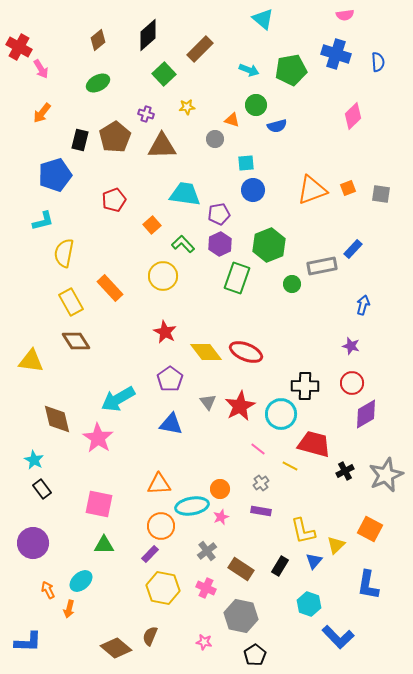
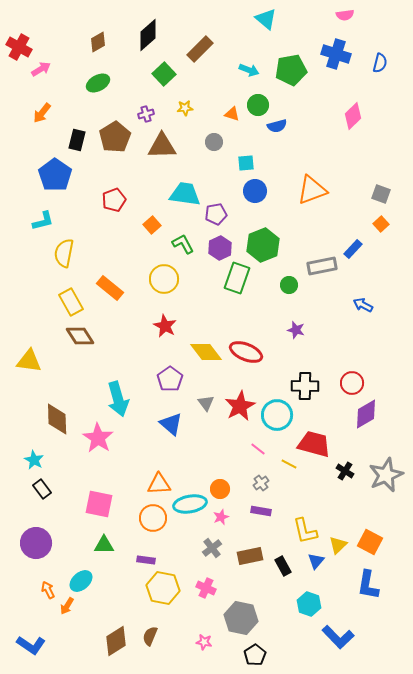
cyan triangle at (263, 19): moved 3 px right
brown diamond at (98, 40): moved 2 px down; rotated 10 degrees clockwise
blue semicircle at (378, 62): moved 2 px right, 1 px down; rotated 18 degrees clockwise
pink arrow at (41, 69): rotated 90 degrees counterclockwise
green circle at (256, 105): moved 2 px right
yellow star at (187, 107): moved 2 px left, 1 px down
purple cross at (146, 114): rotated 35 degrees counterclockwise
orange triangle at (232, 120): moved 6 px up
gray circle at (215, 139): moved 1 px left, 3 px down
black rectangle at (80, 140): moved 3 px left
blue pentagon at (55, 175): rotated 20 degrees counterclockwise
orange square at (348, 188): moved 33 px right, 36 px down; rotated 21 degrees counterclockwise
blue circle at (253, 190): moved 2 px right, 1 px down
gray square at (381, 194): rotated 12 degrees clockwise
purple pentagon at (219, 214): moved 3 px left
green L-shape at (183, 244): rotated 15 degrees clockwise
purple hexagon at (220, 244): moved 4 px down
green hexagon at (269, 245): moved 6 px left
yellow circle at (163, 276): moved 1 px right, 3 px down
green circle at (292, 284): moved 3 px left, 1 px down
orange rectangle at (110, 288): rotated 8 degrees counterclockwise
blue arrow at (363, 305): rotated 78 degrees counterclockwise
red star at (165, 332): moved 6 px up
brown diamond at (76, 341): moved 4 px right, 5 px up
purple star at (351, 346): moved 55 px left, 16 px up
yellow triangle at (31, 361): moved 2 px left
cyan arrow at (118, 399): rotated 76 degrees counterclockwise
gray triangle at (208, 402): moved 2 px left, 1 px down
cyan circle at (281, 414): moved 4 px left, 1 px down
brown diamond at (57, 419): rotated 12 degrees clockwise
blue triangle at (171, 424): rotated 30 degrees clockwise
yellow line at (290, 466): moved 1 px left, 2 px up
black cross at (345, 471): rotated 30 degrees counterclockwise
cyan ellipse at (192, 506): moved 2 px left, 2 px up
orange circle at (161, 526): moved 8 px left, 8 px up
orange square at (370, 529): moved 13 px down
yellow L-shape at (303, 531): moved 2 px right
purple circle at (33, 543): moved 3 px right
yellow triangle at (336, 545): moved 2 px right
gray cross at (207, 551): moved 5 px right, 3 px up
purple rectangle at (150, 554): moved 4 px left, 6 px down; rotated 54 degrees clockwise
blue triangle at (314, 561): moved 2 px right
black rectangle at (280, 566): moved 3 px right; rotated 60 degrees counterclockwise
brown rectangle at (241, 569): moved 9 px right, 13 px up; rotated 45 degrees counterclockwise
orange arrow at (69, 609): moved 2 px left, 3 px up; rotated 18 degrees clockwise
gray hexagon at (241, 616): moved 2 px down
blue L-shape at (28, 642): moved 3 px right, 3 px down; rotated 32 degrees clockwise
brown diamond at (116, 648): moved 7 px up; rotated 72 degrees counterclockwise
